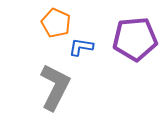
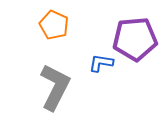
orange pentagon: moved 2 px left, 2 px down
blue L-shape: moved 20 px right, 16 px down
